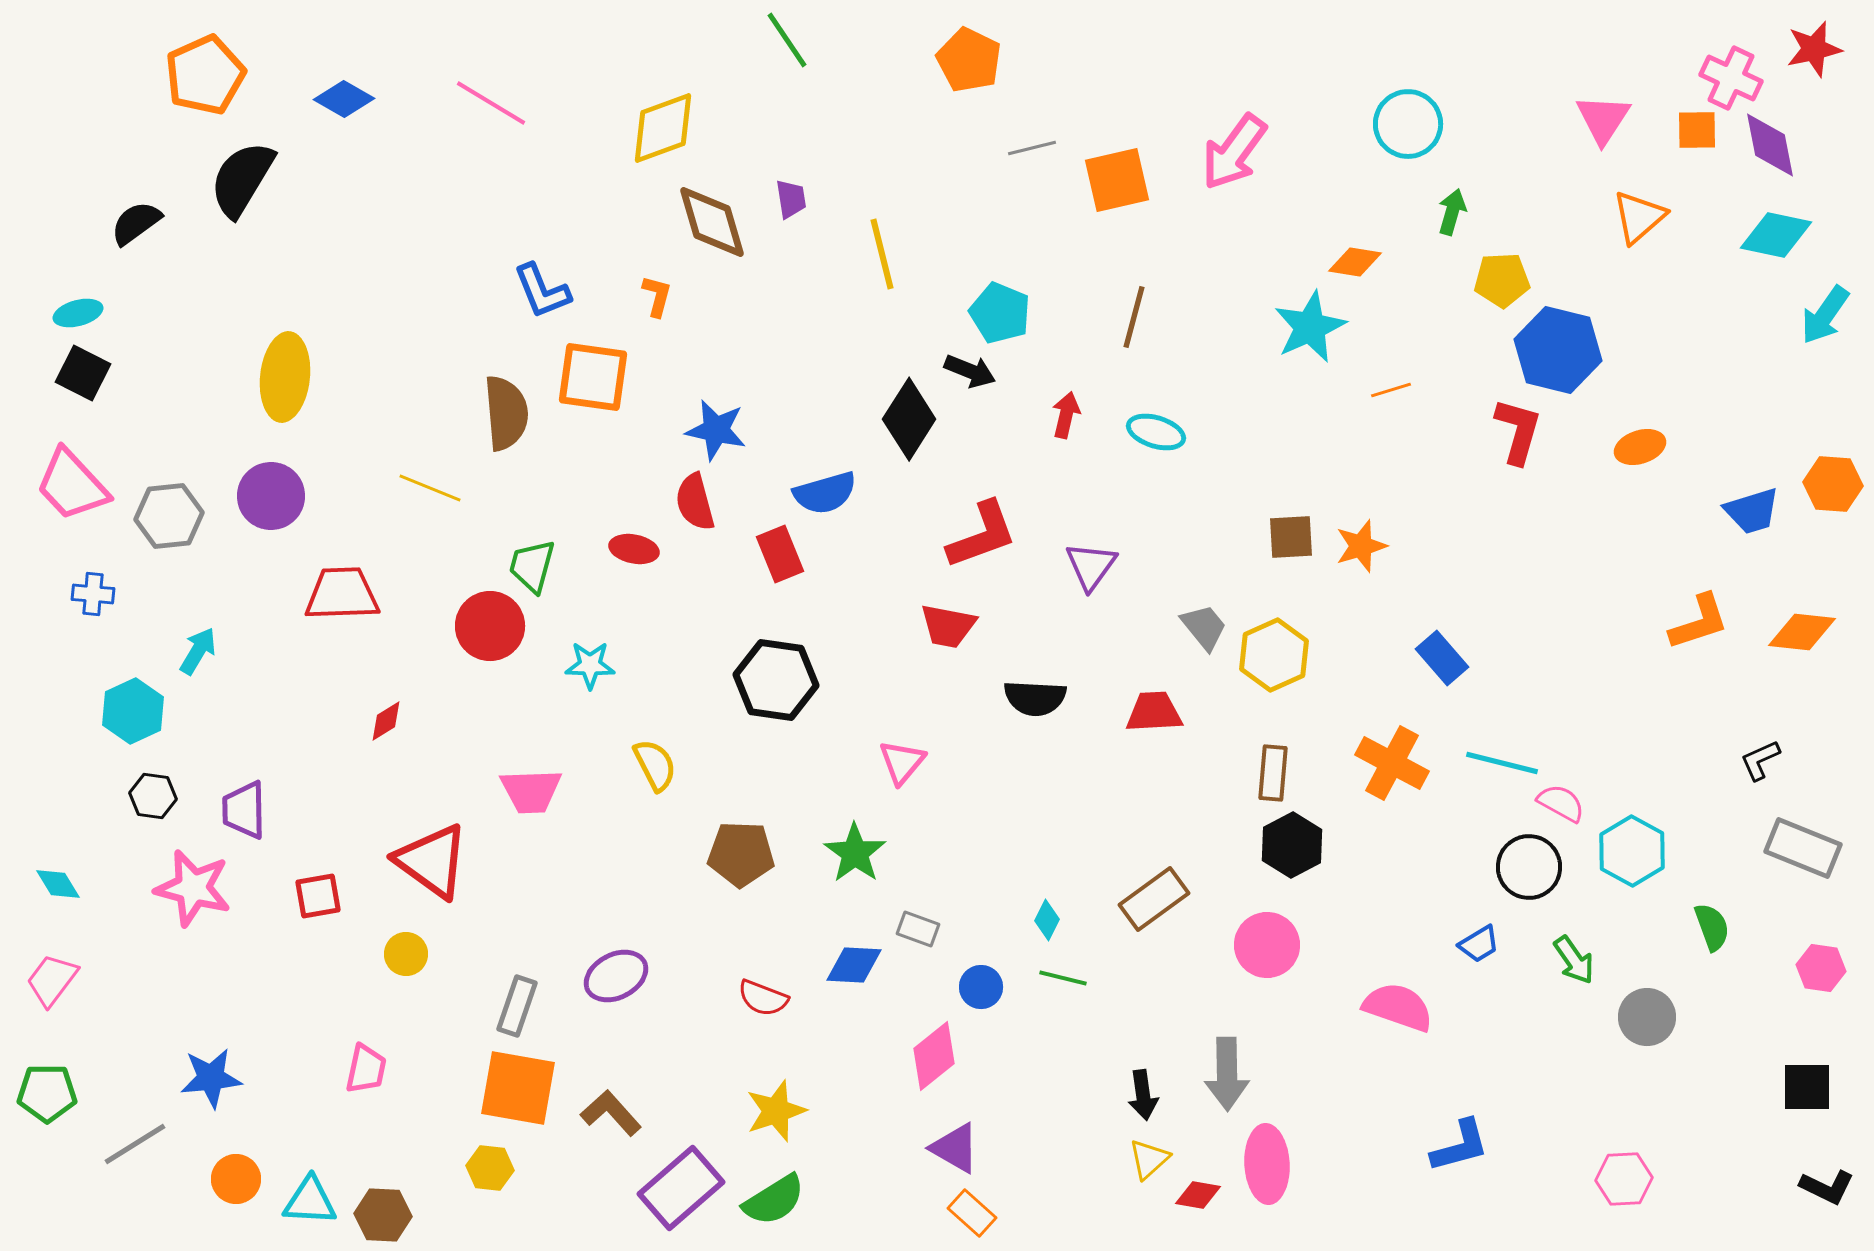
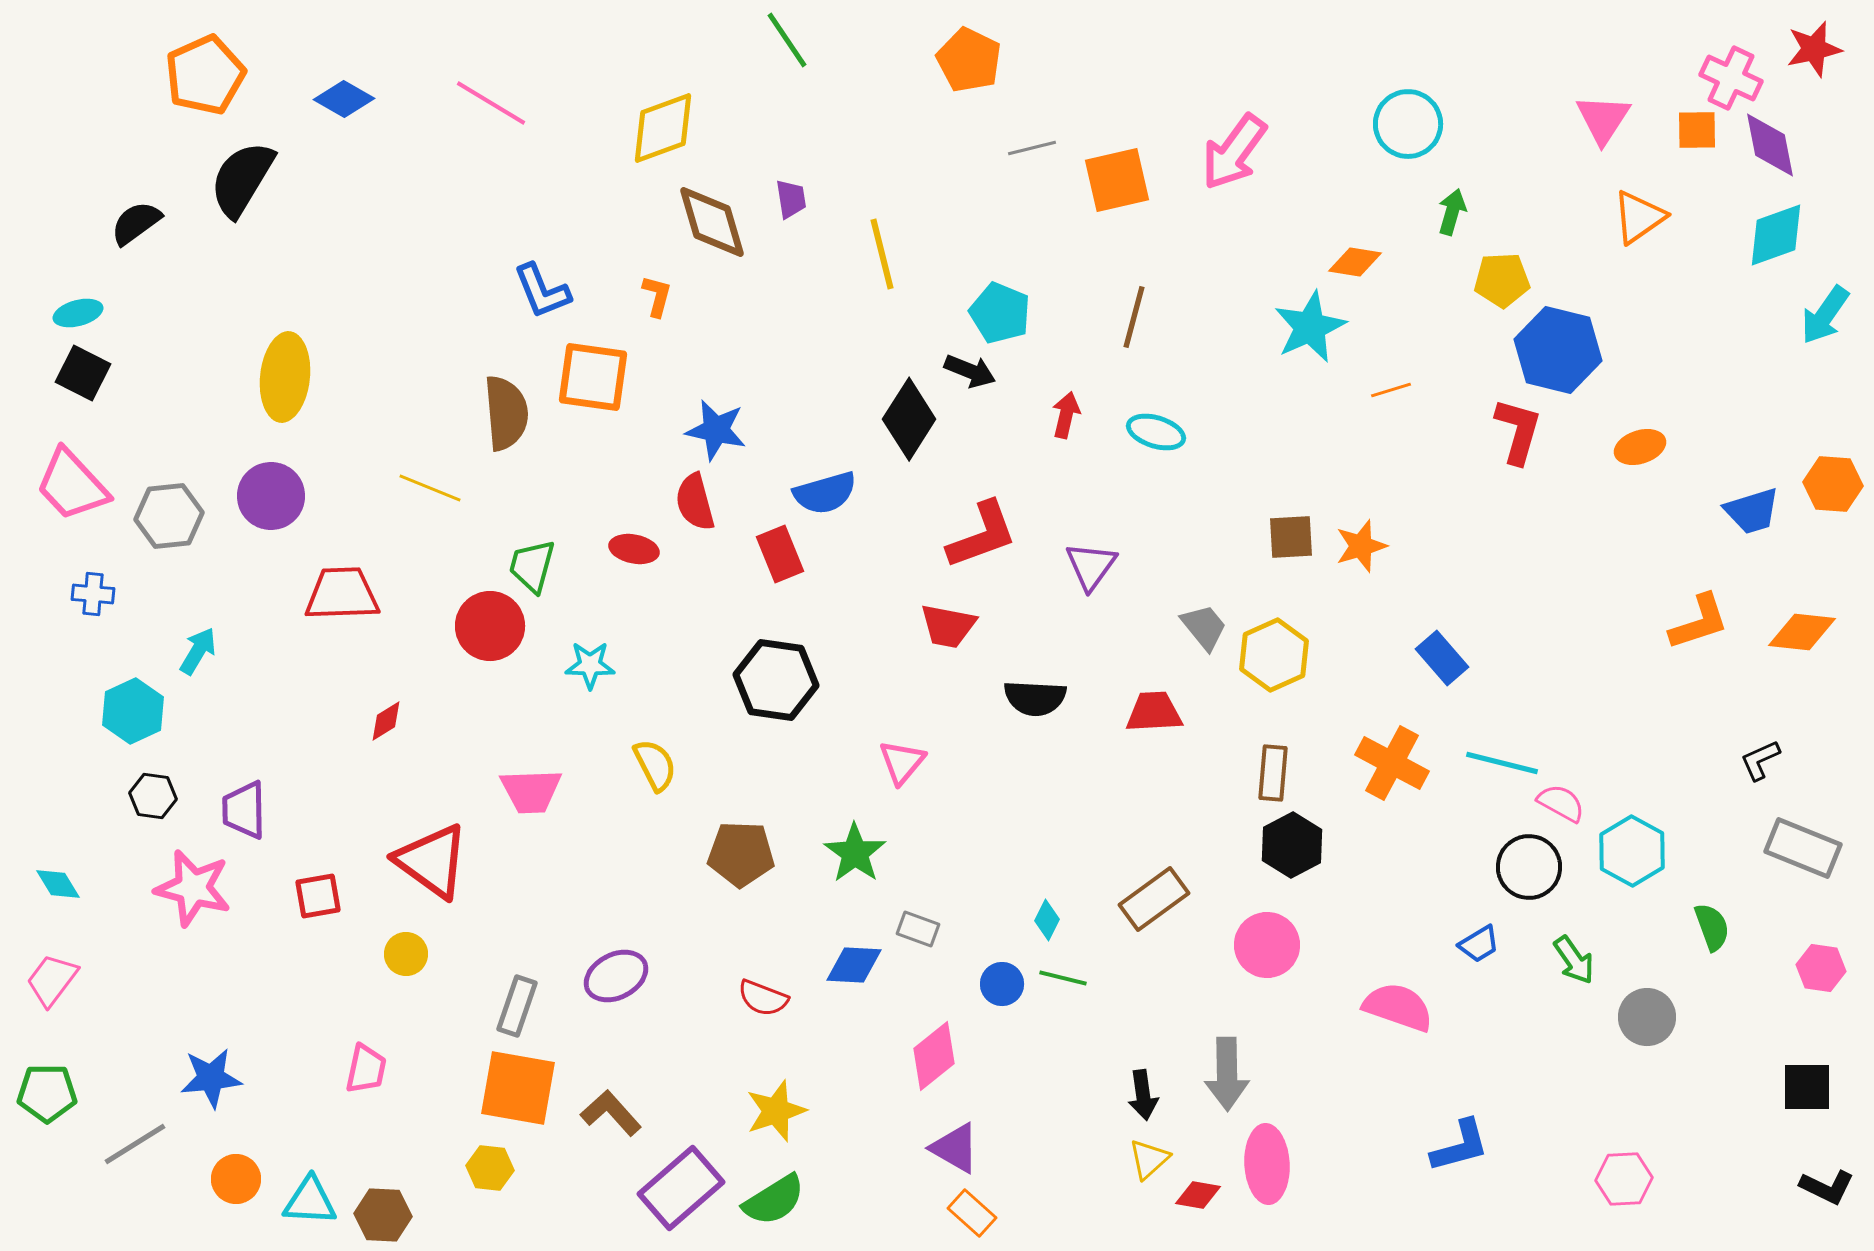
orange triangle at (1639, 217): rotated 6 degrees clockwise
cyan diamond at (1776, 235): rotated 32 degrees counterclockwise
blue circle at (981, 987): moved 21 px right, 3 px up
